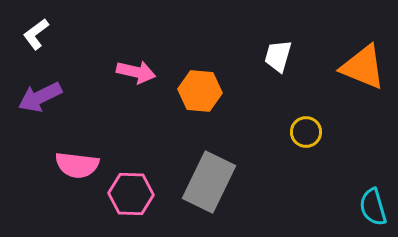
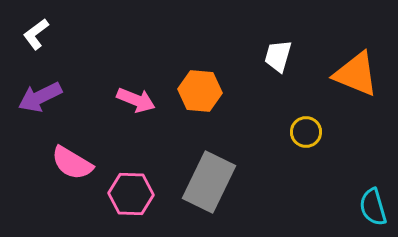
orange triangle: moved 7 px left, 7 px down
pink arrow: moved 28 px down; rotated 9 degrees clockwise
pink semicircle: moved 5 px left, 2 px up; rotated 24 degrees clockwise
